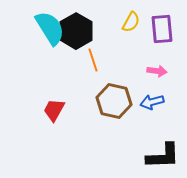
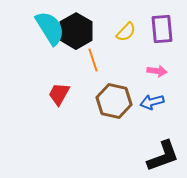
yellow semicircle: moved 5 px left, 10 px down; rotated 15 degrees clockwise
red trapezoid: moved 5 px right, 16 px up
black L-shape: rotated 18 degrees counterclockwise
